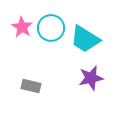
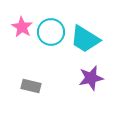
cyan circle: moved 4 px down
